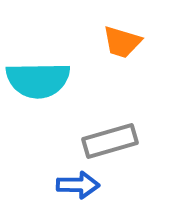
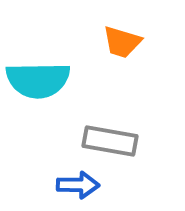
gray rectangle: rotated 26 degrees clockwise
